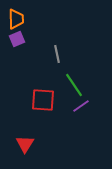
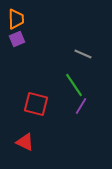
gray line: moved 26 px right; rotated 54 degrees counterclockwise
red square: moved 7 px left, 4 px down; rotated 10 degrees clockwise
purple line: rotated 24 degrees counterclockwise
red triangle: moved 2 px up; rotated 36 degrees counterclockwise
